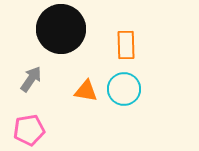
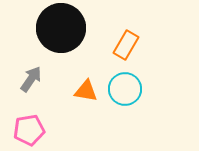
black circle: moved 1 px up
orange rectangle: rotated 32 degrees clockwise
cyan circle: moved 1 px right
